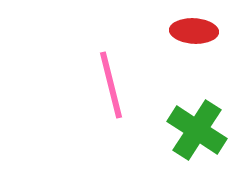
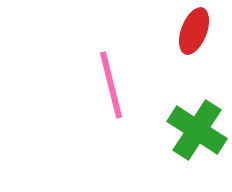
red ellipse: rotated 72 degrees counterclockwise
